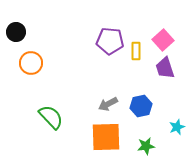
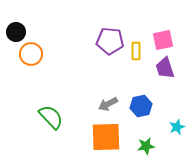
pink square: rotated 30 degrees clockwise
orange circle: moved 9 px up
